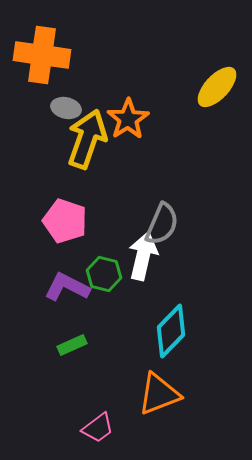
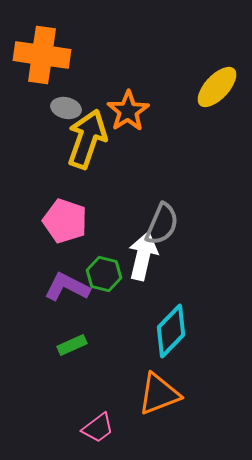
orange star: moved 8 px up
